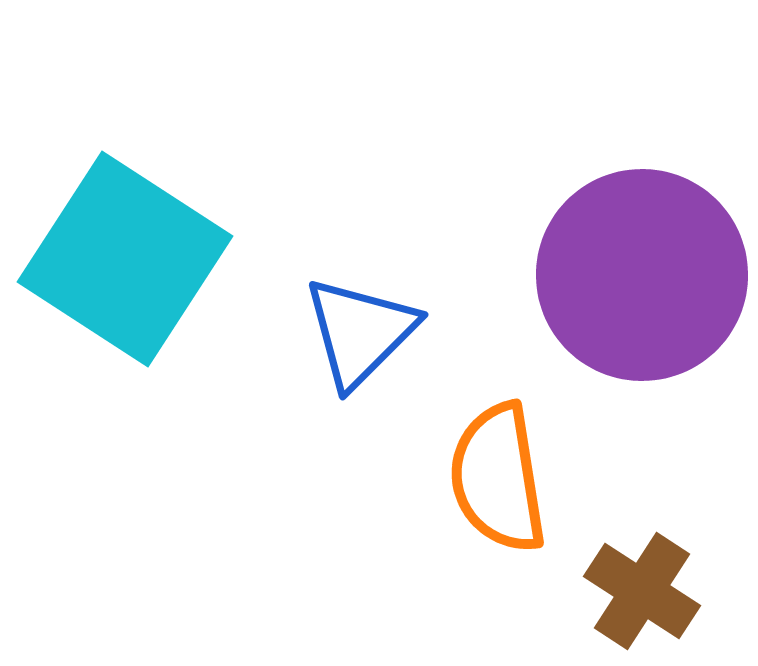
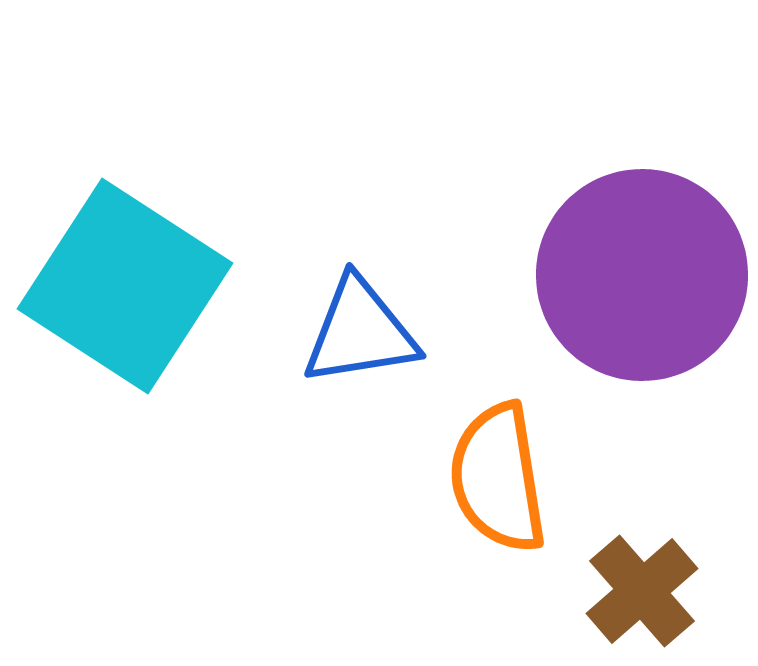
cyan square: moved 27 px down
blue triangle: rotated 36 degrees clockwise
brown cross: rotated 16 degrees clockwise
